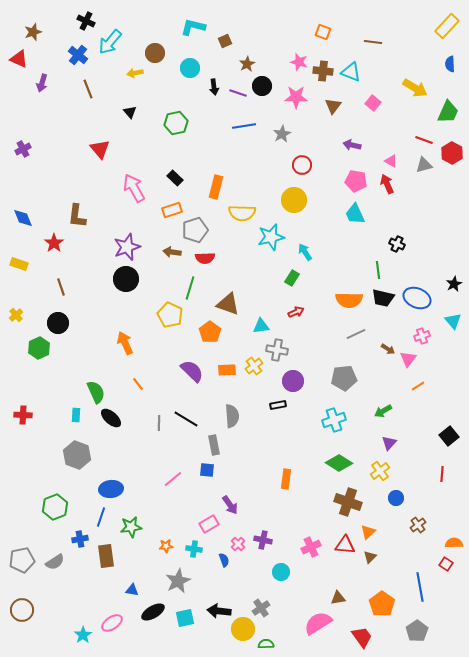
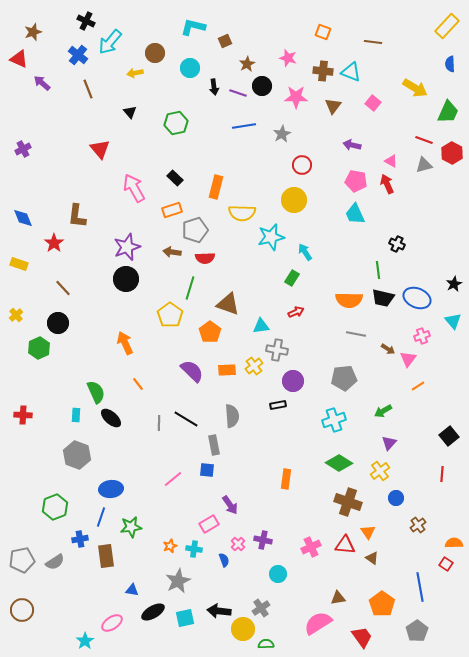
pink star at (299, 62): moved 11 px left, 4 px up
purple arrow at (42, 83): rotated 114 degrees clockwise
brown line at (61, 287): moved 2 px right, 1 px down; rotated 24 degrees counterclockwise
yellow pentagon at (170, 315): rotated 10 degrees clockwise
gray line at (356, 334): rotated 36 degrees clockwise
orange triangle at (368, 532): rotated 21 degrees counterclockwise
orange star at (166, 546): moved 4 px right; rotated 16 degrees counterclockwise
brown triangle at (370, 557): moved 2 px right, 1 px down; rotated 40 degrees counterclockwise
cyan circle at (281, 572): moved 3 px left, 2 px down
cyan star at (83, 635): moved 2 px right, 6 px down
